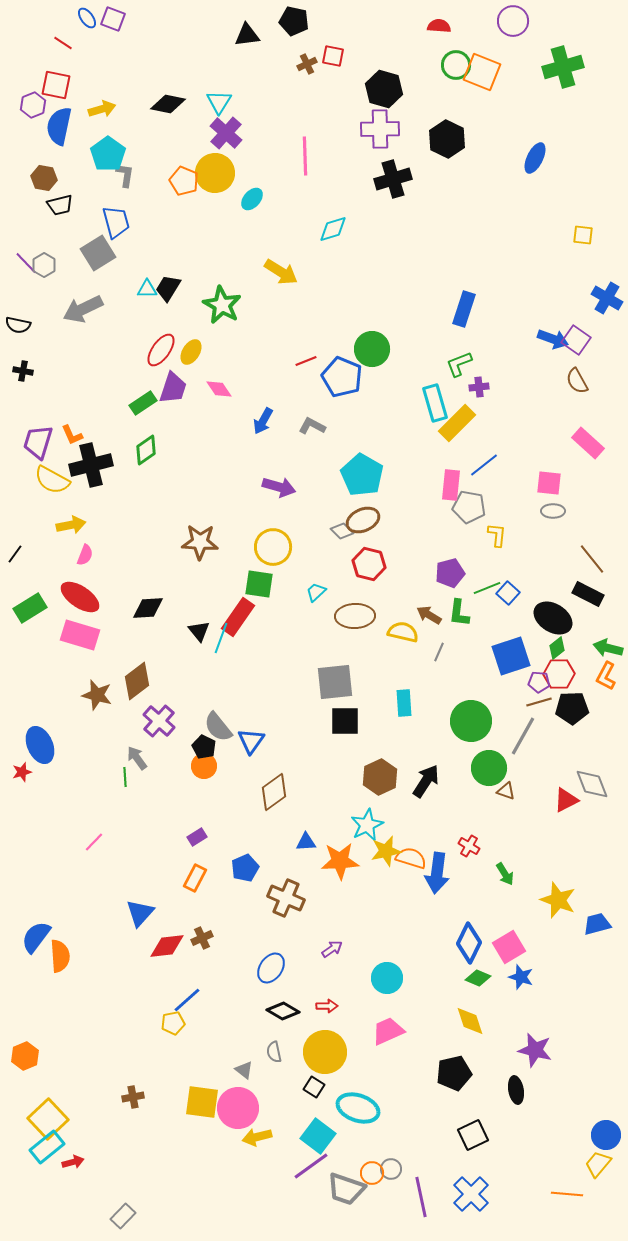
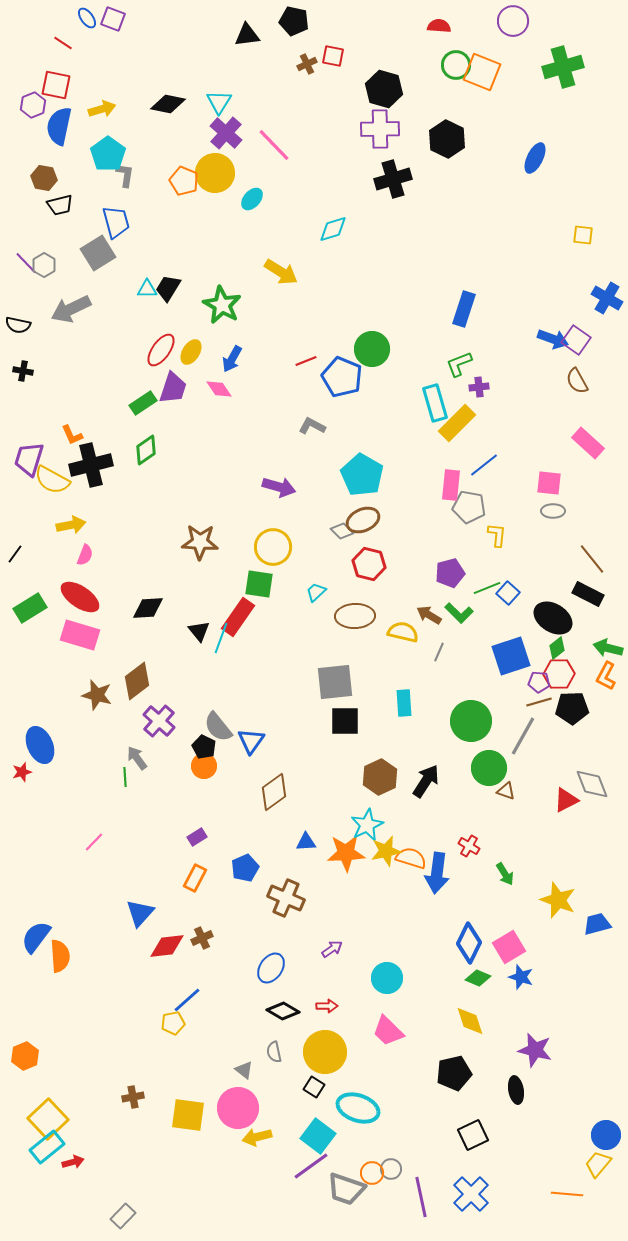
pink line at (305, 156): moved 31 px left, 11 px up; rotated 42 degrees counterclockwise
gray arrow at (83, 309): moved 12 px left
blue arrow at (263, 421): moved 31 px left, 62 px up
purple trapezoid at (38, 442): moved 9 px left, 17 px down
green L-shape at (459, 613): rotated 52 degrees counterclockwise
orange star at (340, 861): moved 6 px right, 8 px up
pink trapezoid at (388, 1031): rotated 112 degrees counterclockwise
yellow square at (202, 1102): moved 14 px left, 13 px down
